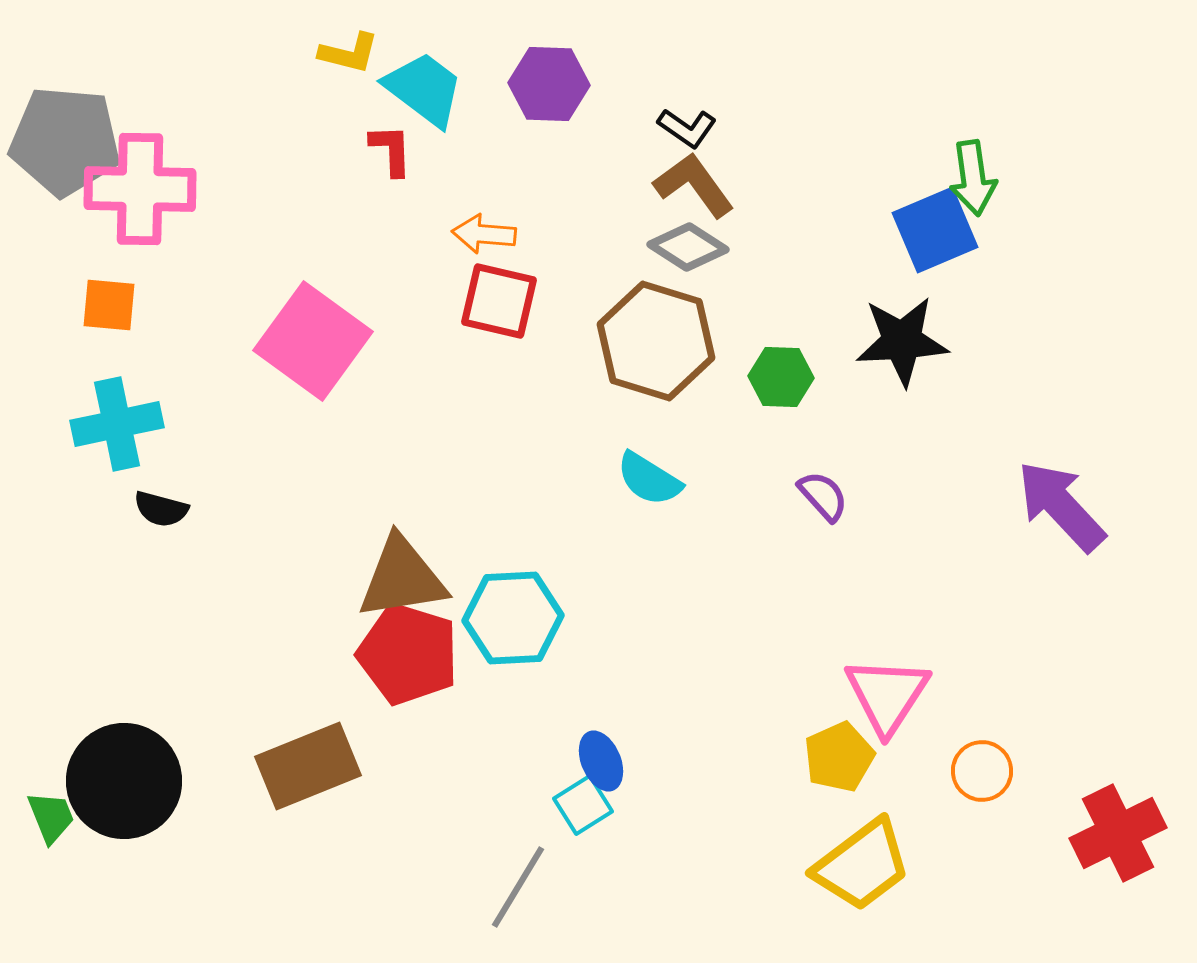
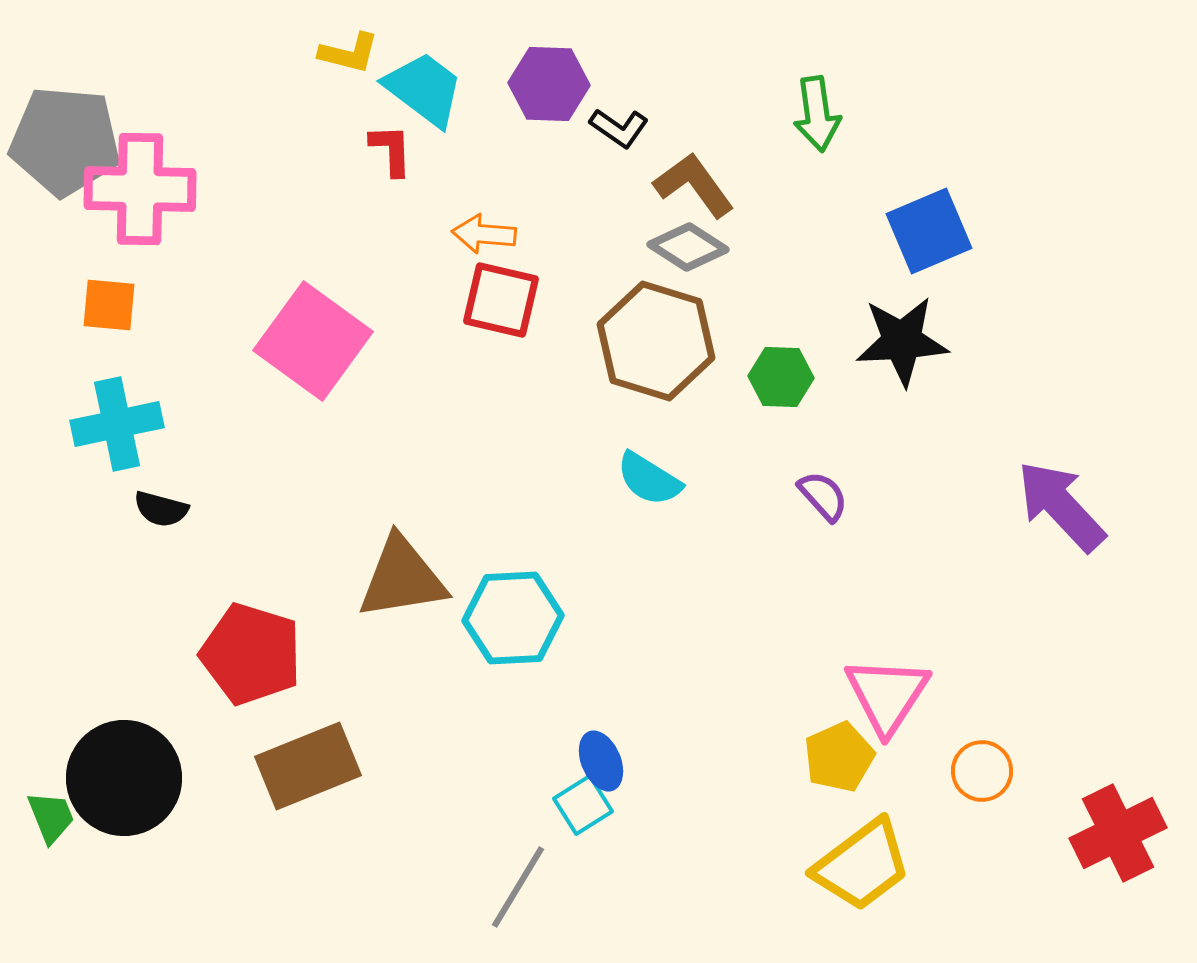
black L-shape: moved 68 px left
green arrow: moved 156 px left, 64 px up
blue square: moved 6 px left, 1 px down
red square: moved 2 px right, 1 px up
red pentagon: moved 157 px left
black circle: moved 3 px up
